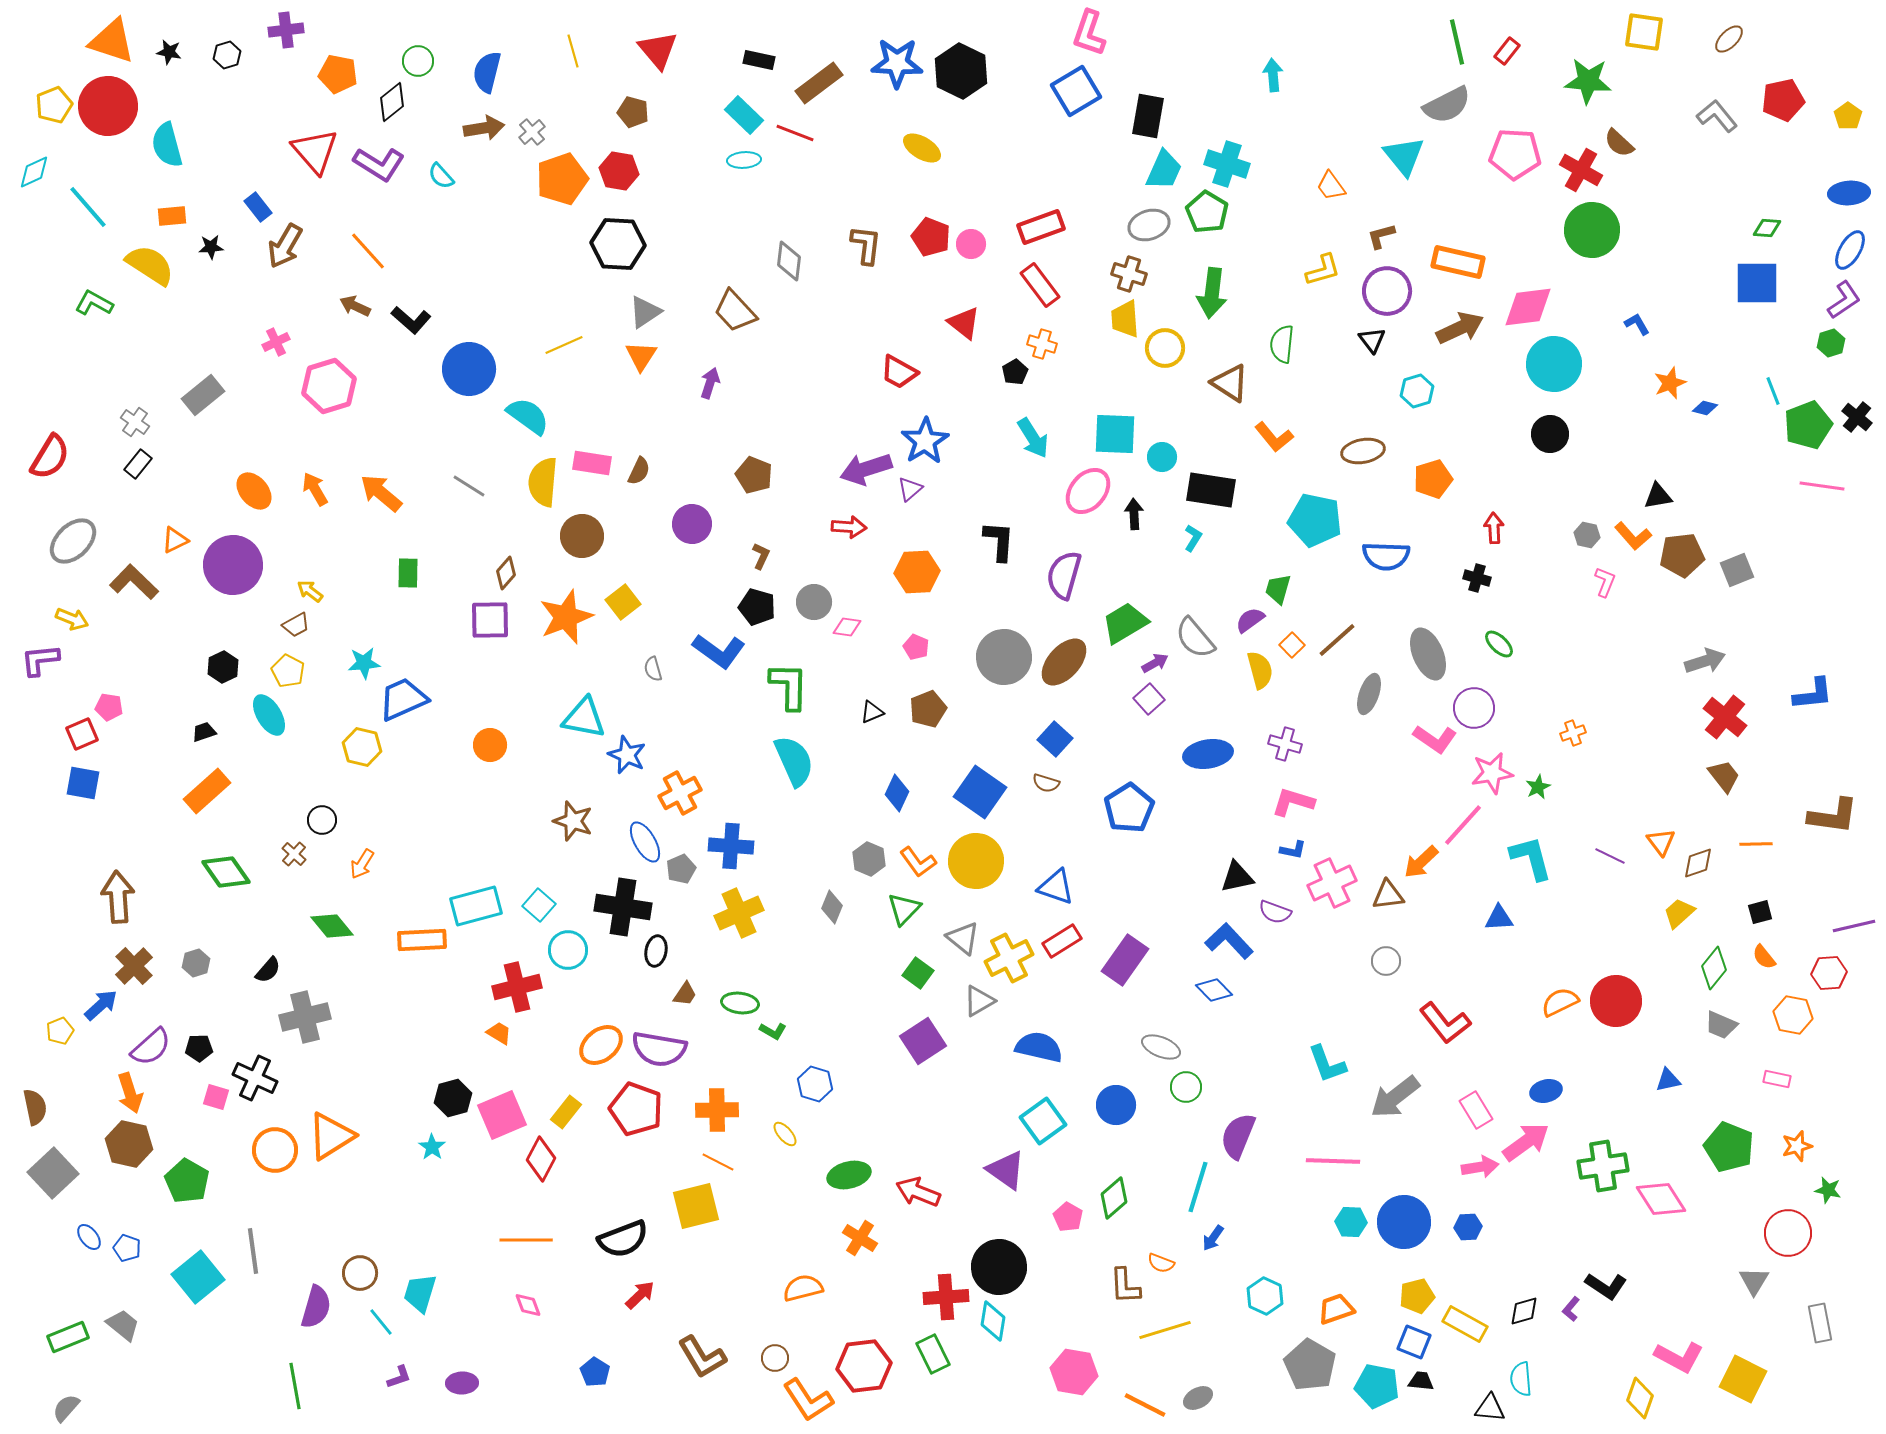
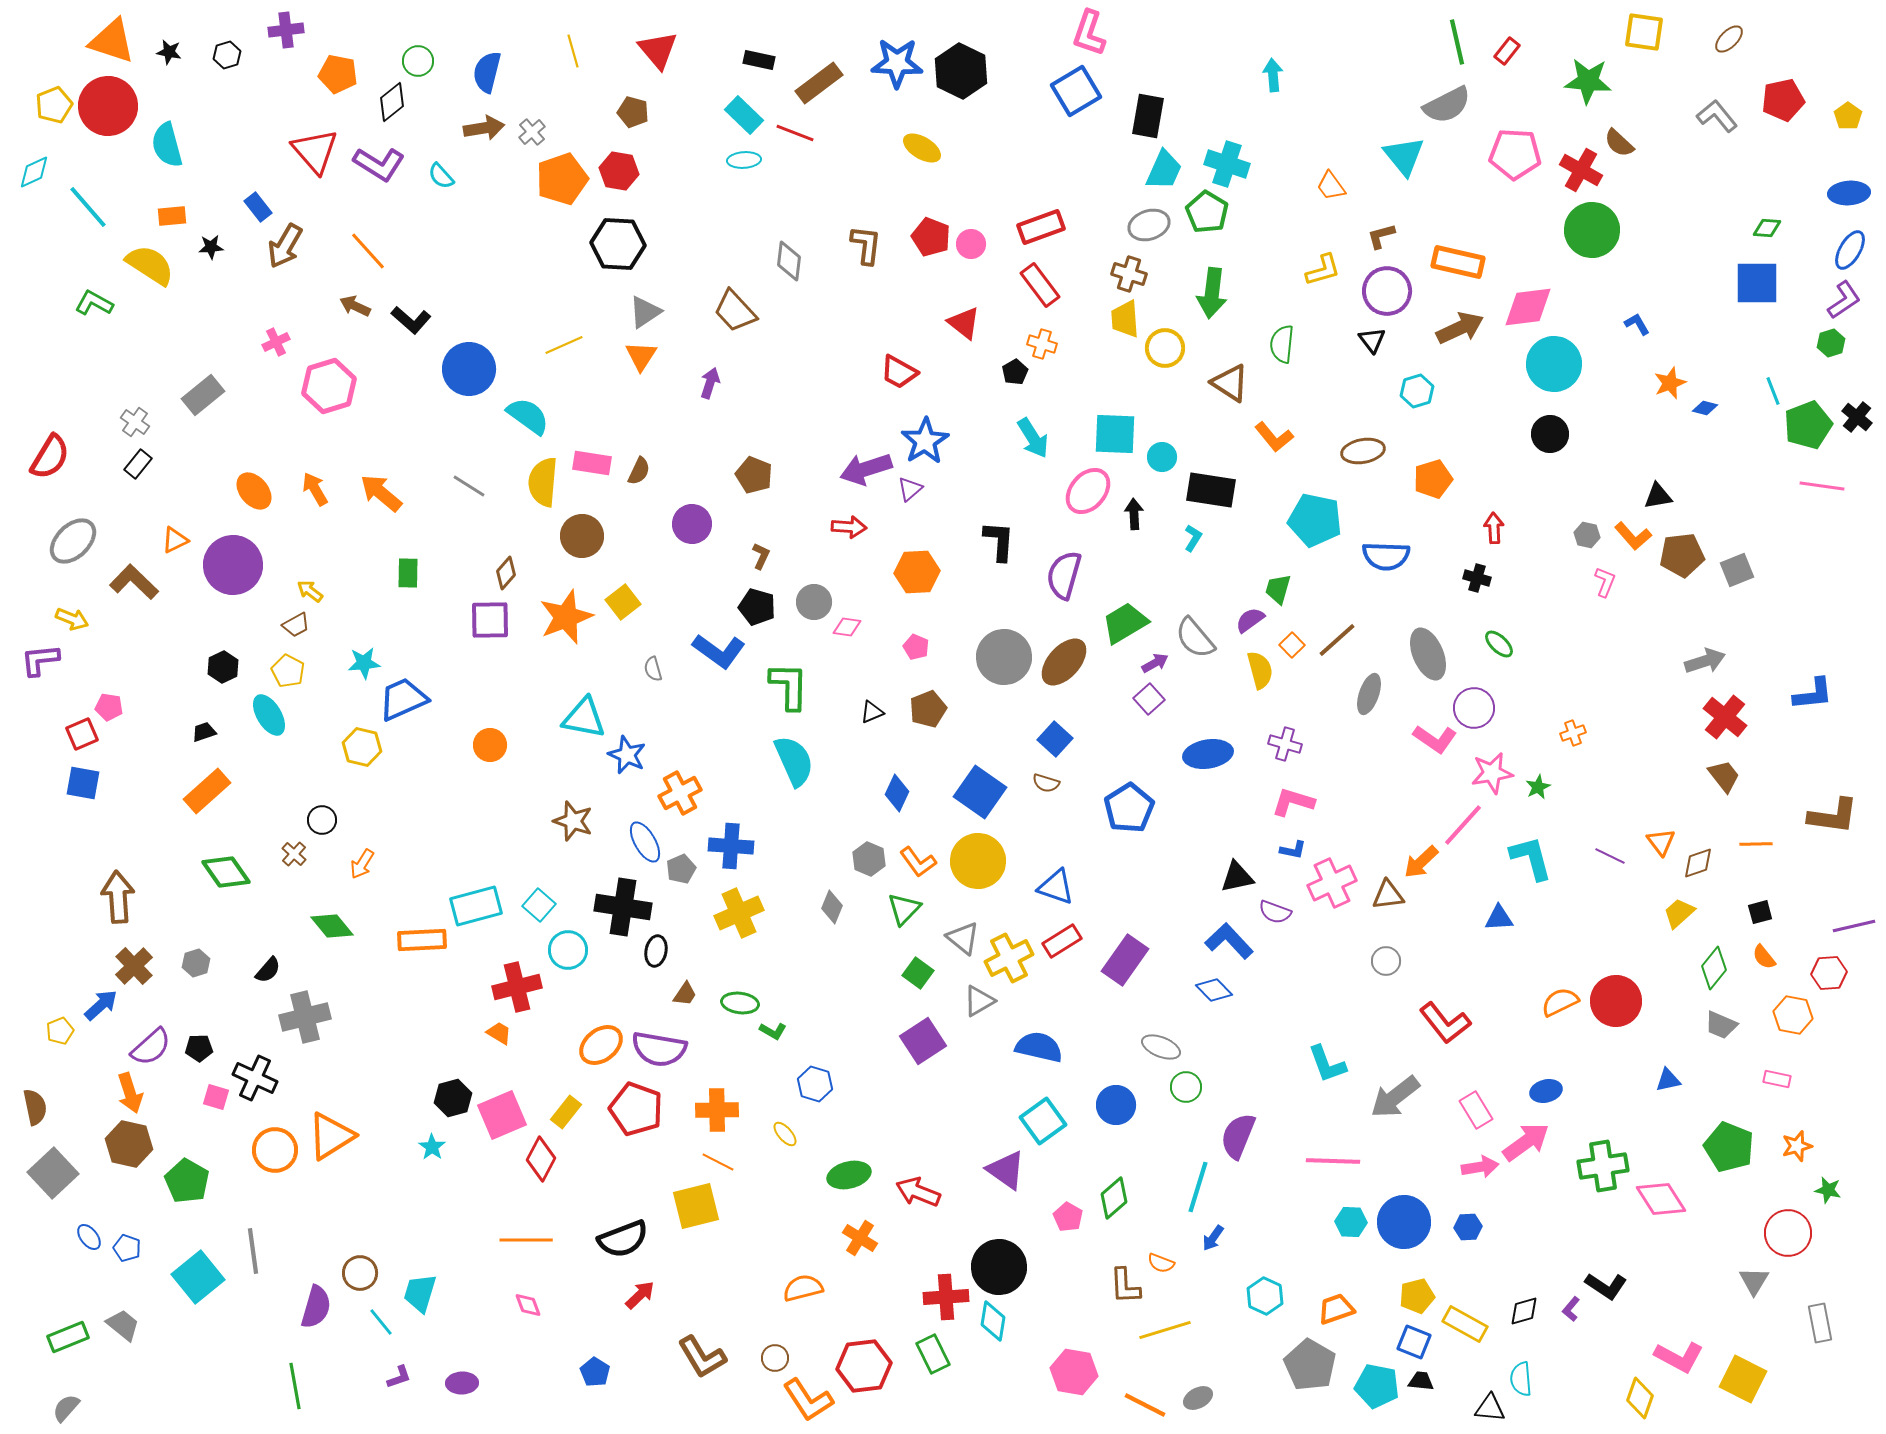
yellow circle at (976, 861): moved 2 px right
